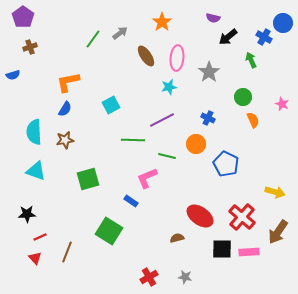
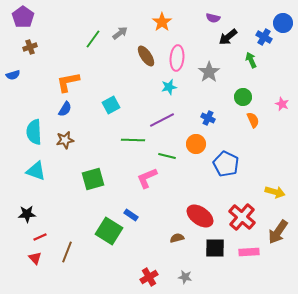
green square at (88, 179): moved 5 px right
blue rectangle at (131, 201): moved 14 px down
black square at (222, 249): moved 7 px left, 1 px up
